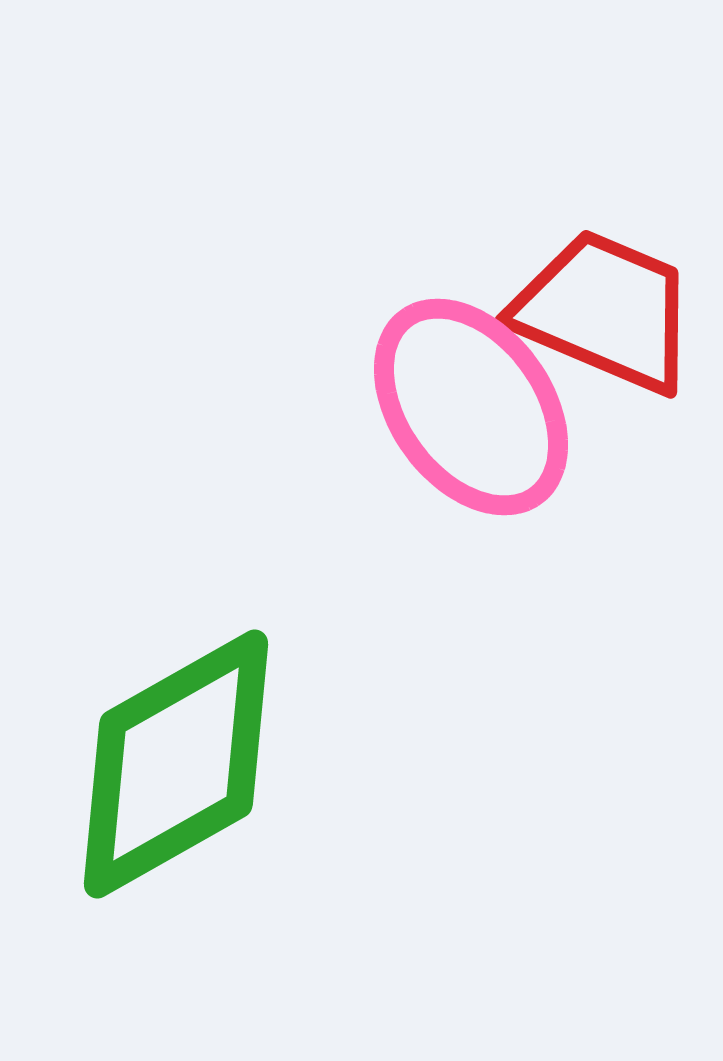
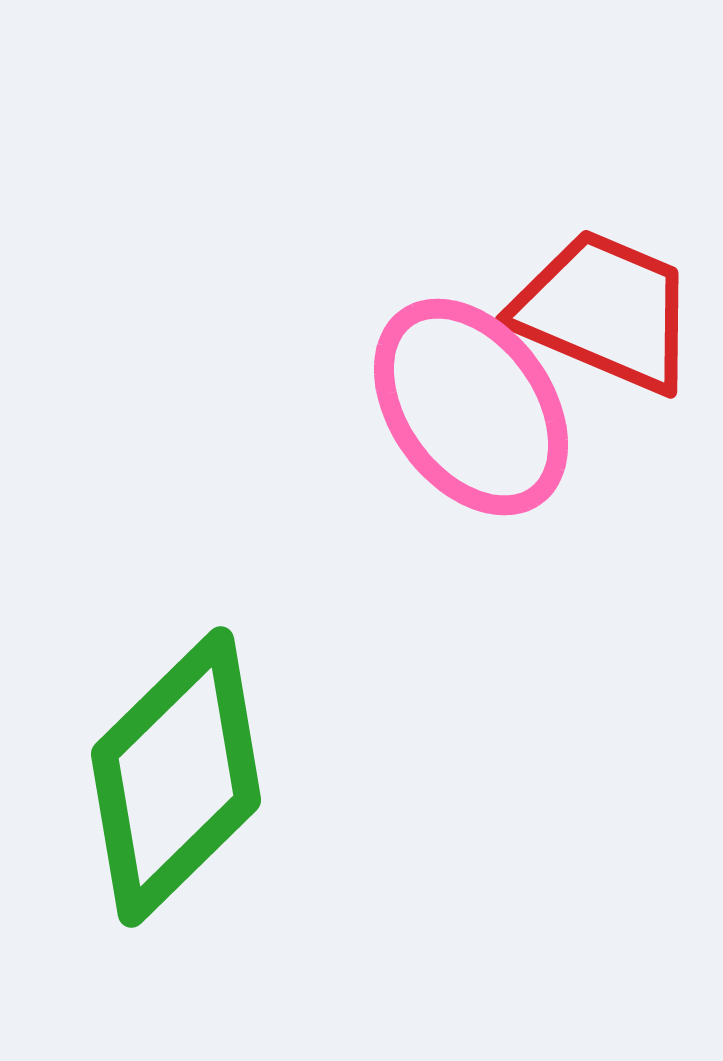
green diamond: moved 13 px down; rotated 15 degrees counterclockwise
